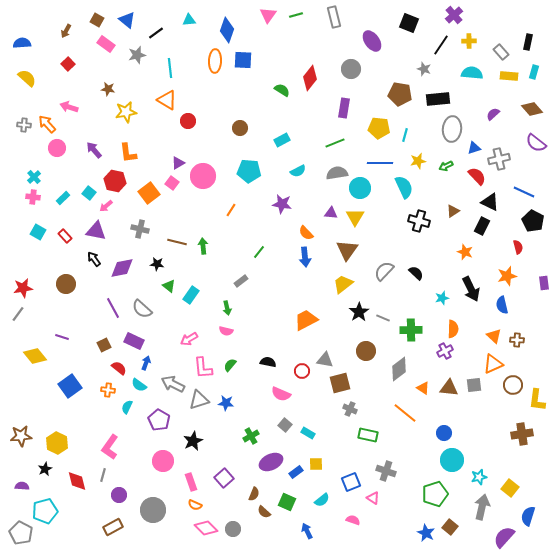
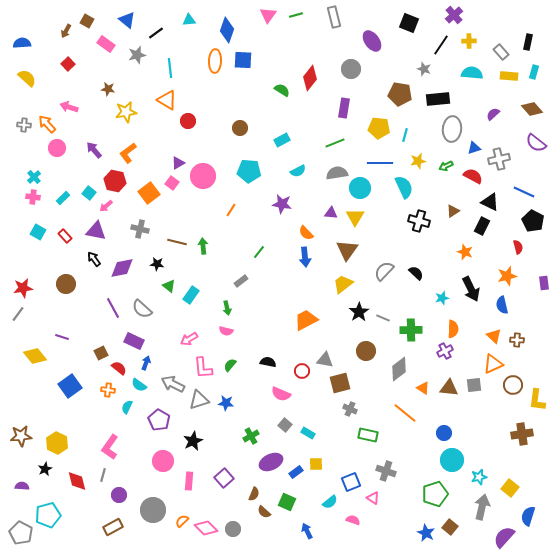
brown square at (97, 20): moved 10 px left, 1 px down
orange L-shape at (128, 153): rotated 60 degrees clockwise
red semicircle at (477, 176): moved 4 px left; rotated 18 degrees counterclockwise
brown square at (104, 345): moved 3 px left, 8 px down
pink rectangle at (191, 482): moved 2 px left, 1 px up; rotated 24 degrees clockwise
cyan semicircle at (322, 500): moved 8 px right, 2 px down
orange semicircle at (195, 505): moved 13 px left, 16 px down; rotated 112 degrees clockwise
cyan pentagon at (45, 511): moved 3 px right, 4 px down
